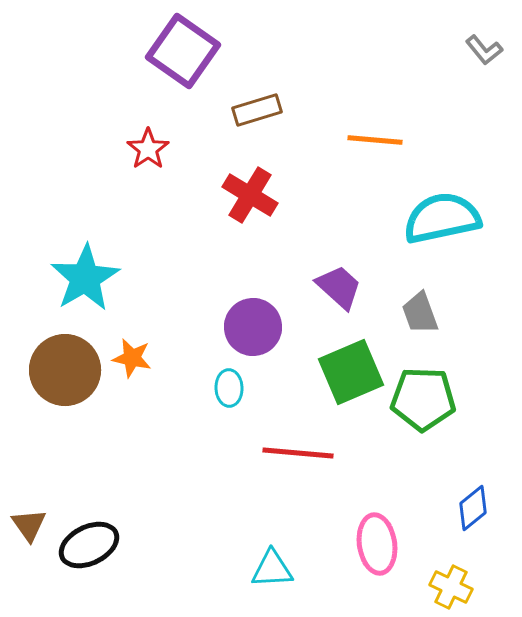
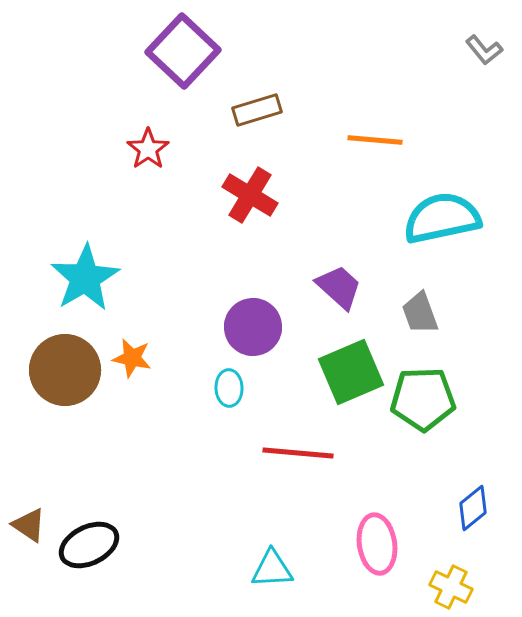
purple square: rotated 8 degrees clockwise
green pentagon: rotated 4 degrees counterclockwise
brown triangle: rotated 21 degrees counterclockwise
